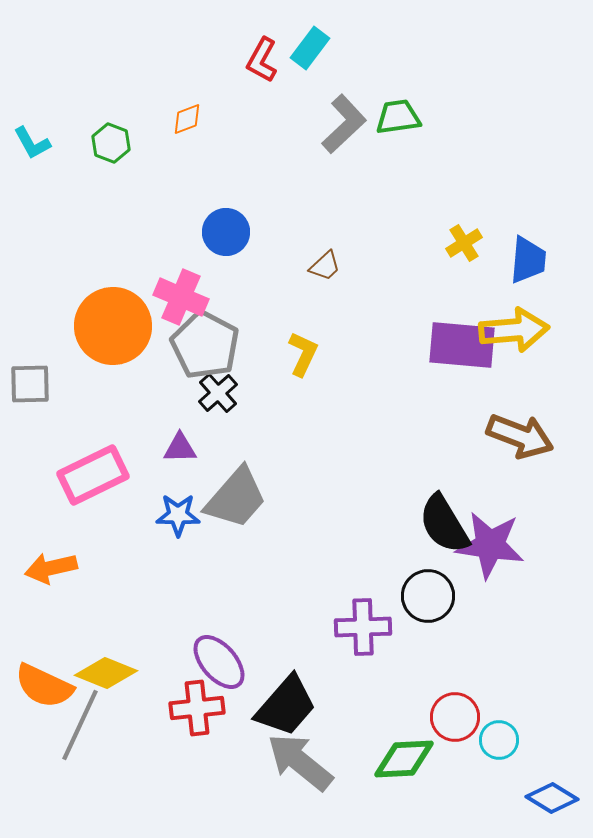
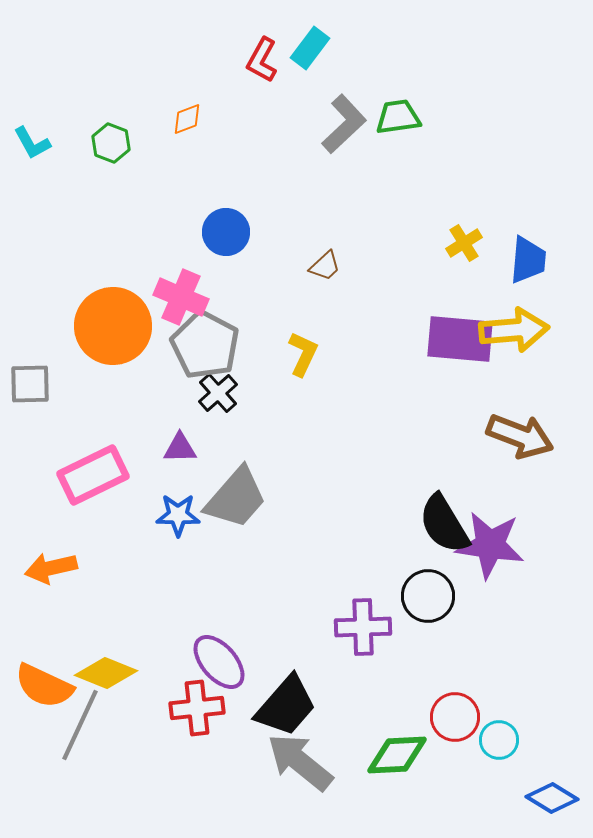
purple rectangle: moved 2 px left, 6 px up
green diamond: moved 7 px left, 4 px up
